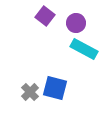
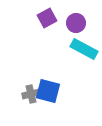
purple square: moved 2 px right, 2 px down; rotated 24 degrees clockwise
blue square: moved 7 px left, 3 px down
gray cross: moved 1 px right, 2 px down; rotated 30 degrees clockwise
